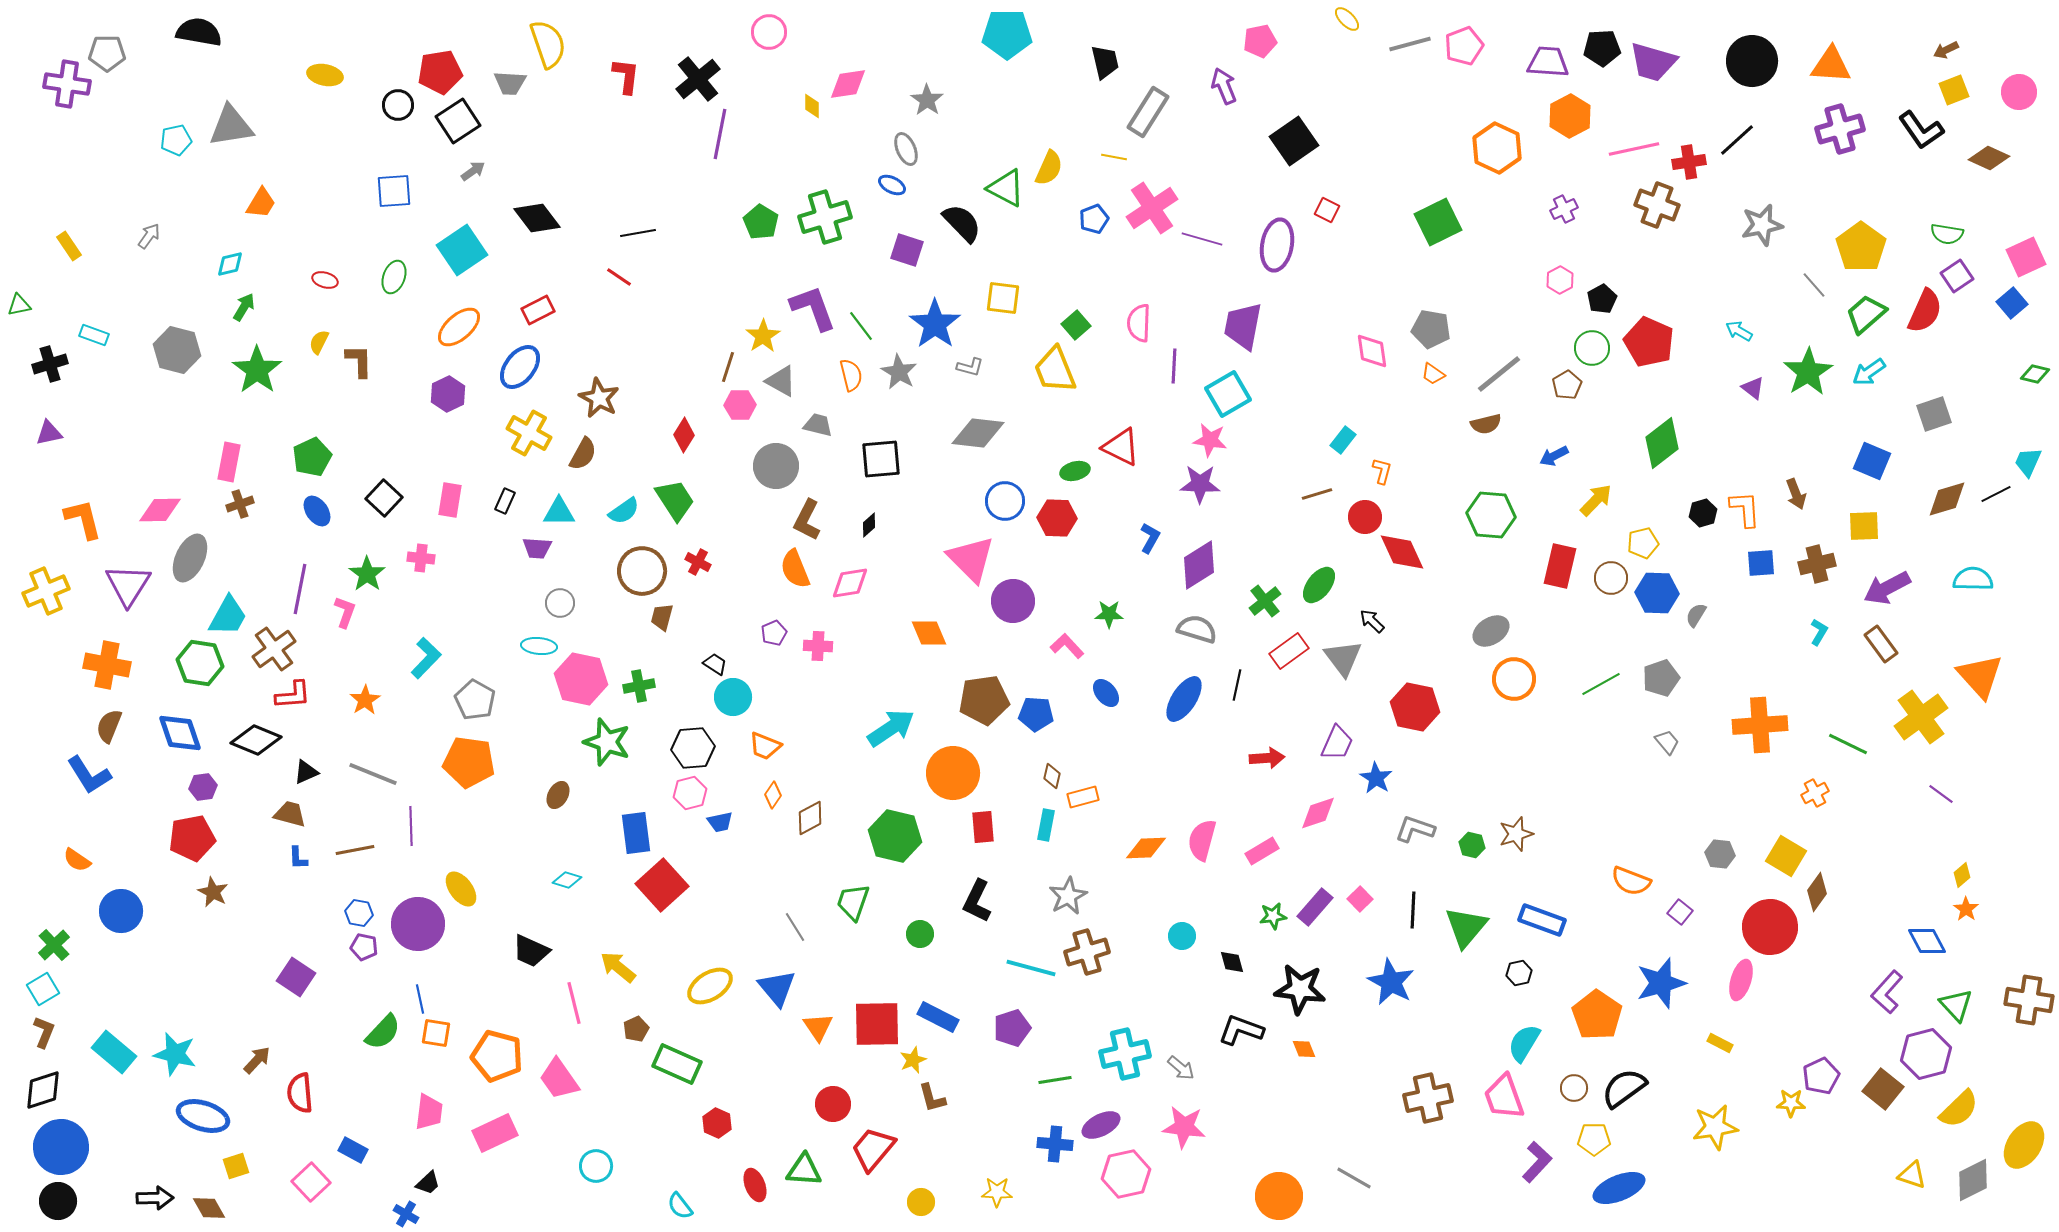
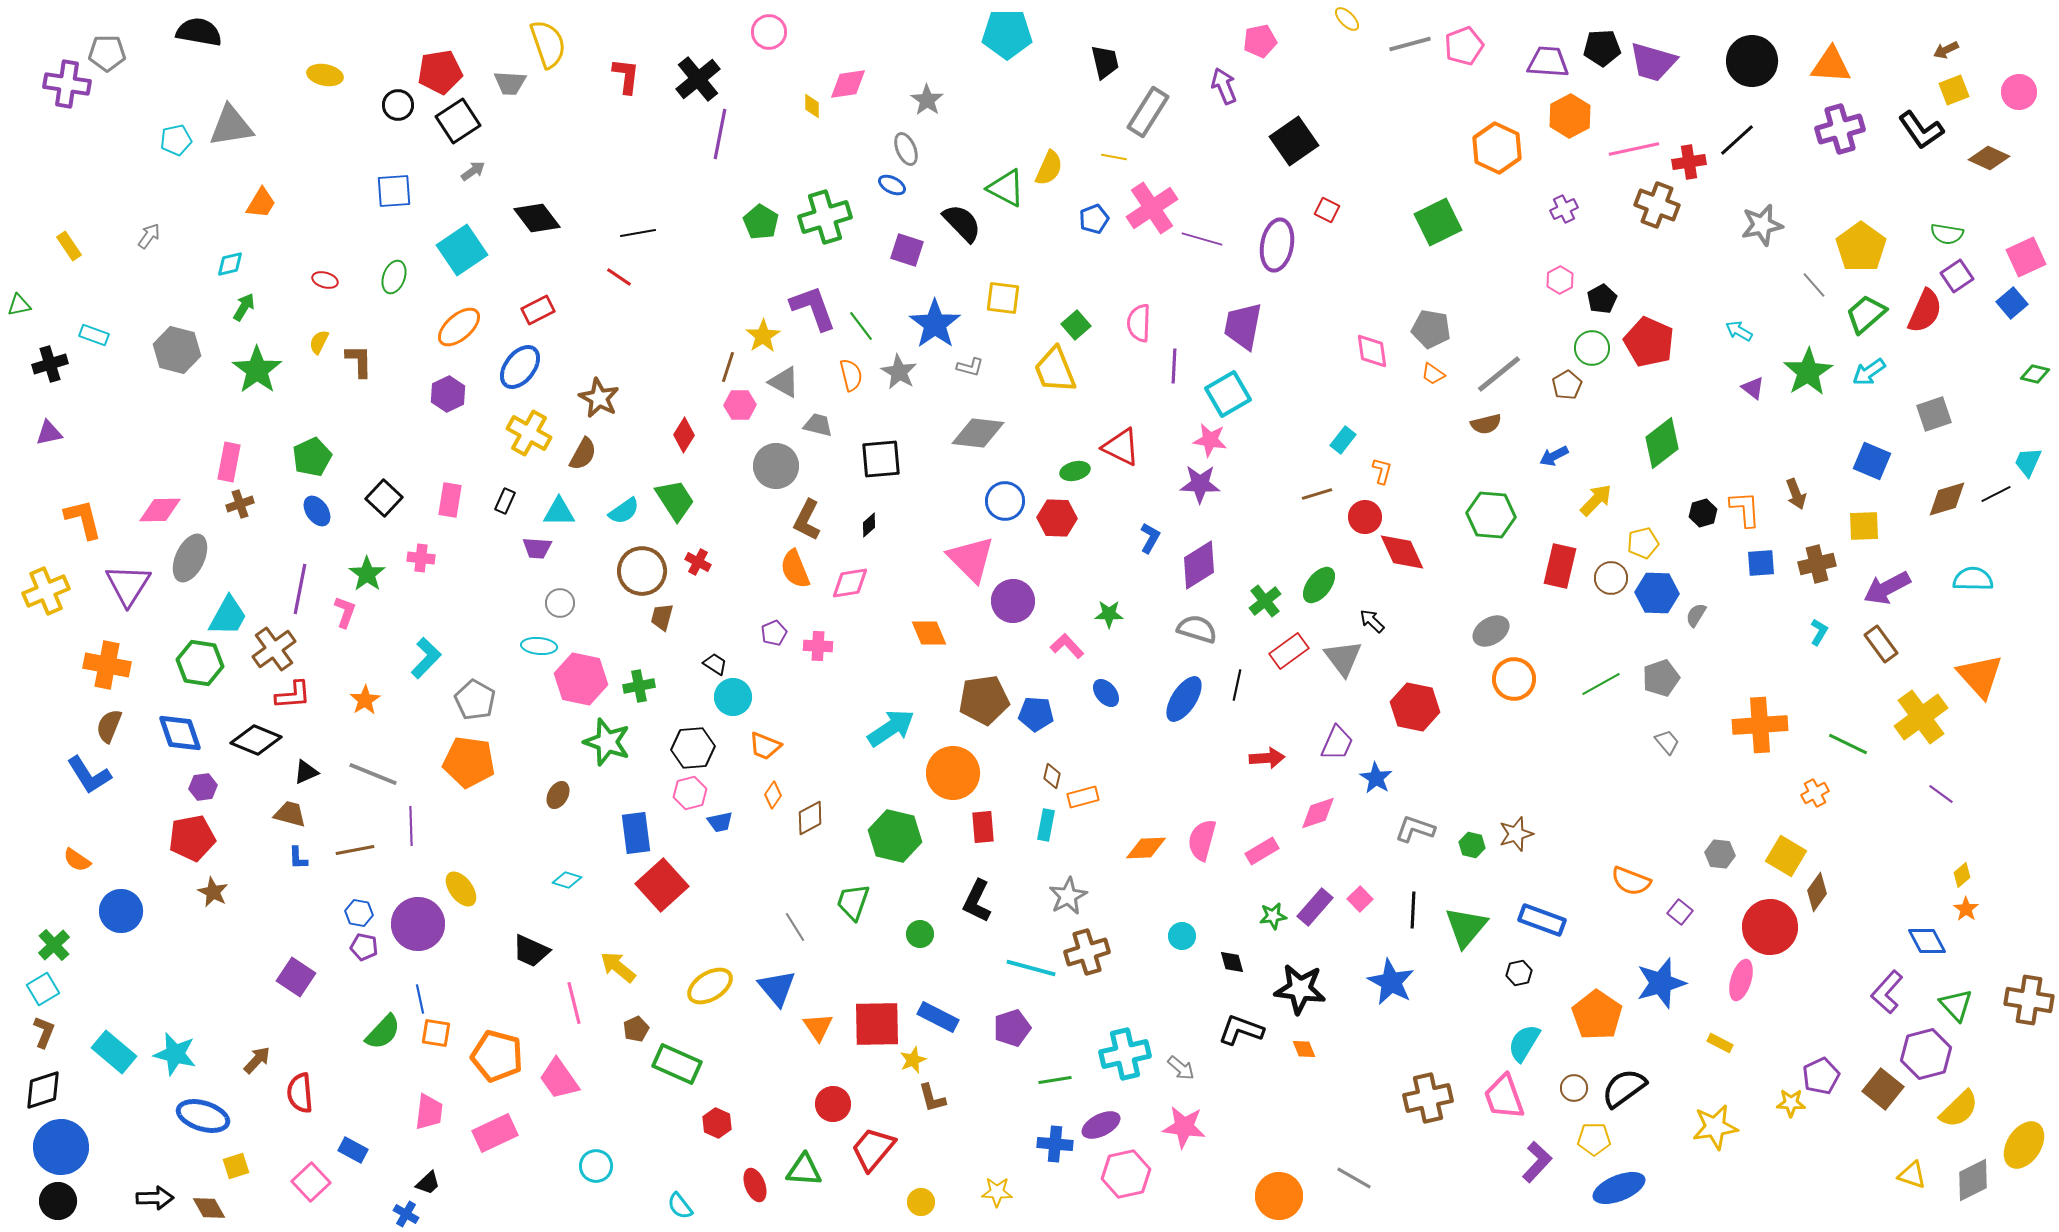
gray triangle at (781, 381): moved 3 px right, 1 px down
